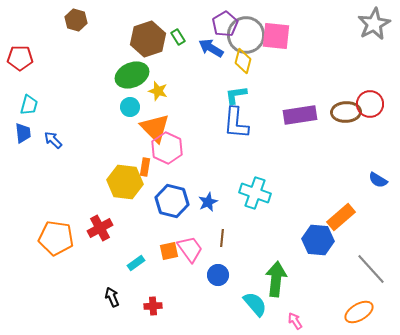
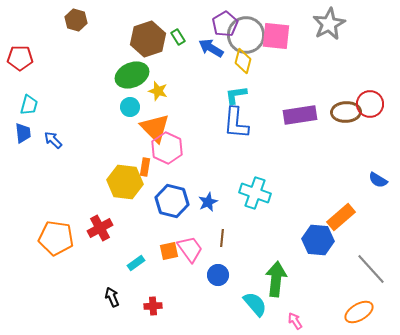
gray star at (374, 24): moved 45 px left
